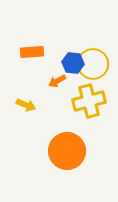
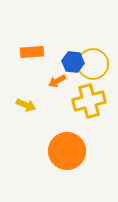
blue hexagon: moved 1 px up
